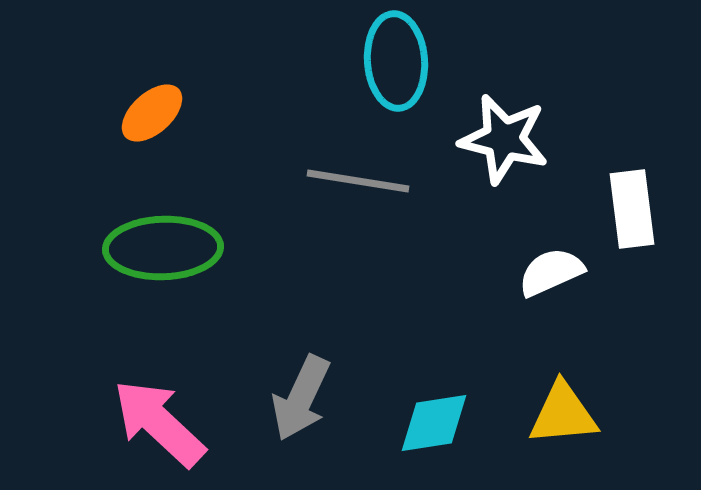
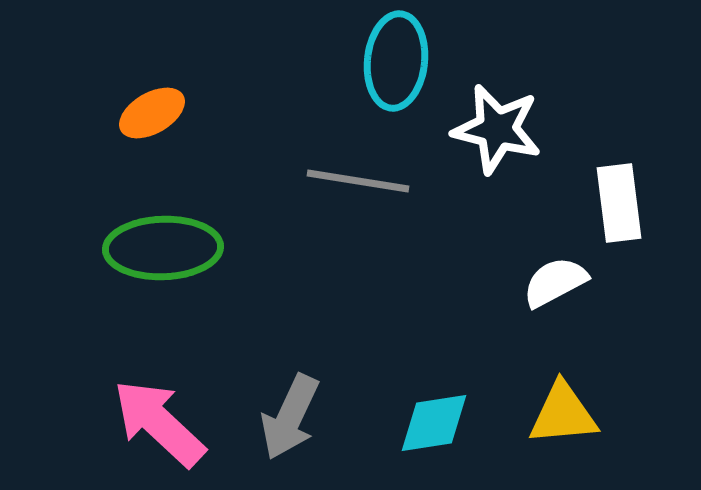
cyan ellipse: rotated 10 degrees clockwise
orange ellipse: rotated 12 degrees clockwise
white star: moved 7 px left, 10 px up
white rectangle: moved 13 px left, 6 px up
white semicircle: moved 4 px right, 10 px down; rotated 4 degrees counterclockwise
gray arrow: moved 11 px left, 19 px down
